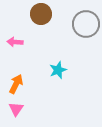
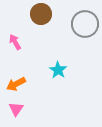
gray circle: moved 1 px left
pink arrow: rotated 56 degrees clockwise
cyan star: rotated 18 degrees counterclockwise
orange arrow: rotated 144 degrees counterclockwise
